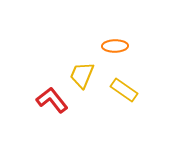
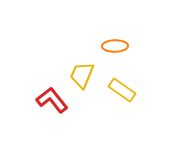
yellow rectangle: moved 2 px left
